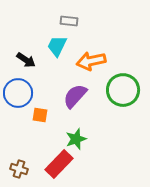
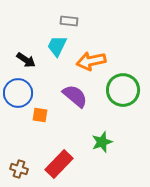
purple semicircle: rotated 88 degrees clockwise
green star: moved 26 px right, 3 px down
